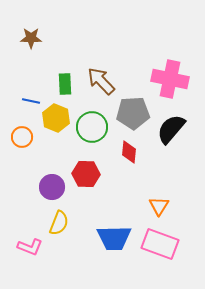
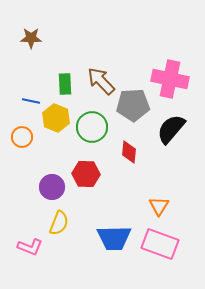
gray pentagon: moved 8 px up
